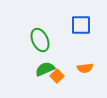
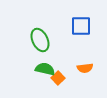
blue square: moved 1 px down
green semicircle: rotated 36 degrees clockwise
orange square: moved 1 px right, 2 px down
